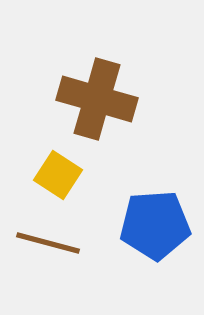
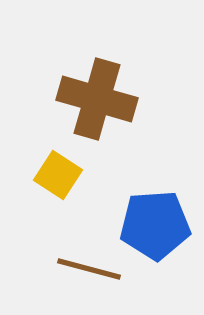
brown line: moved 41 px right, 26 px down
